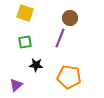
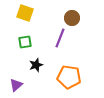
brown circle: moved 2 px right
black star: rotated 24 degrees counterclockwise
